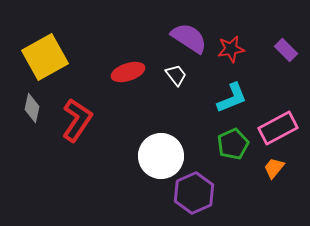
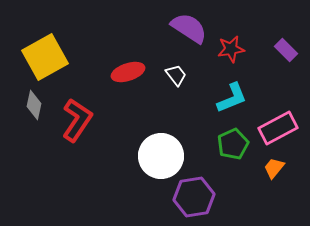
purple semicircle: moved 10 px up
gray diamond: moved 2 px right, 3 px up
purple hexagon: moved 4 px down; rotated 15 degrees clockwise
